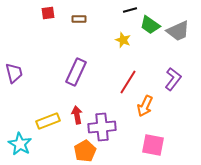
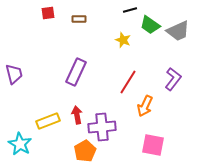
purple trapezoid: moved 1 px down
